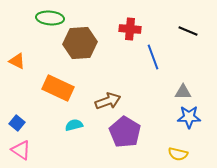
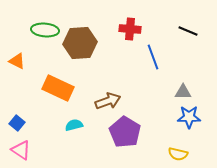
green ellipse: moved 5 px left, 12 px down
